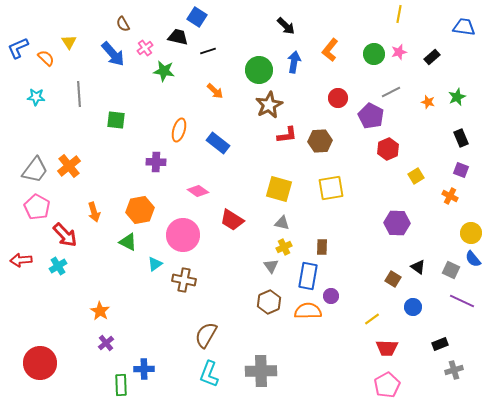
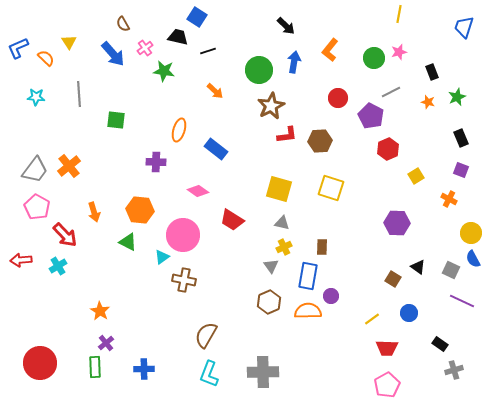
blue trapezoid at (464, 27): rotated 80 degrees counterclockwise
green circle at (374, 54): moved 4 px down
black rectangle at (432, 57): moved 15 px down; rotated 70 degrees counterclockwise
brown star at (269, 105): moved 2 px right, 1 px down
blue rectangle at (218, 143): moved 2 px left, 6 px down
yellow square at (331, 188): rotated 28 degrees clockwise
orange cross at (450, 196): moved 1 px left, 3 px down
orange hexagon at (140, 210): rotated 16 degrees clockwise
blue semicircle at (473, 259): rotated 12 degrees clockwise
cyan triangle at (155, 264): moved 7 px right, 7 px up
blue circle at (413, 307): moved 4 px left, 6 px down
black rectangle at (440, 344): rotated 56 degrees clockwise
gray cross at (261, 371): moved 2 px right, 1 px down
green rectangle at (121, 385): moved 26 px left, 18 px up
